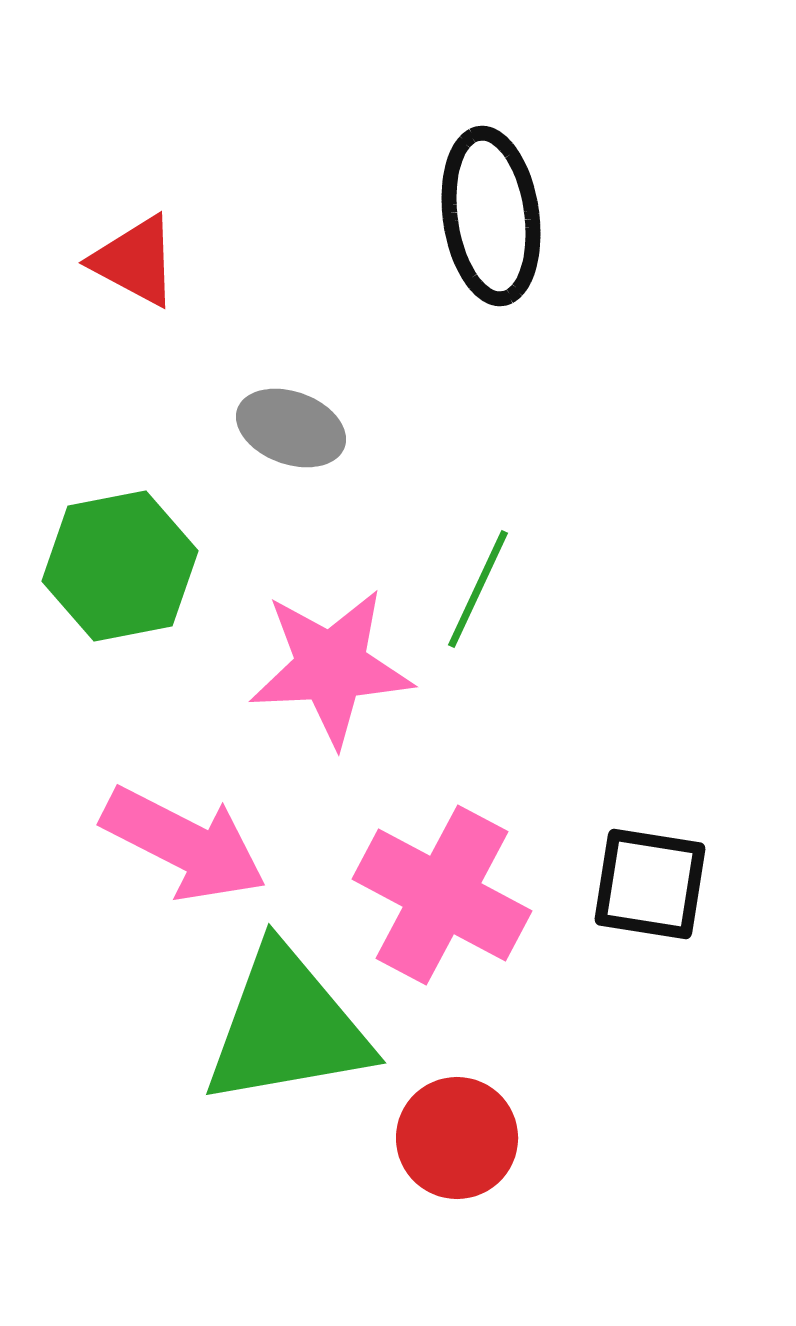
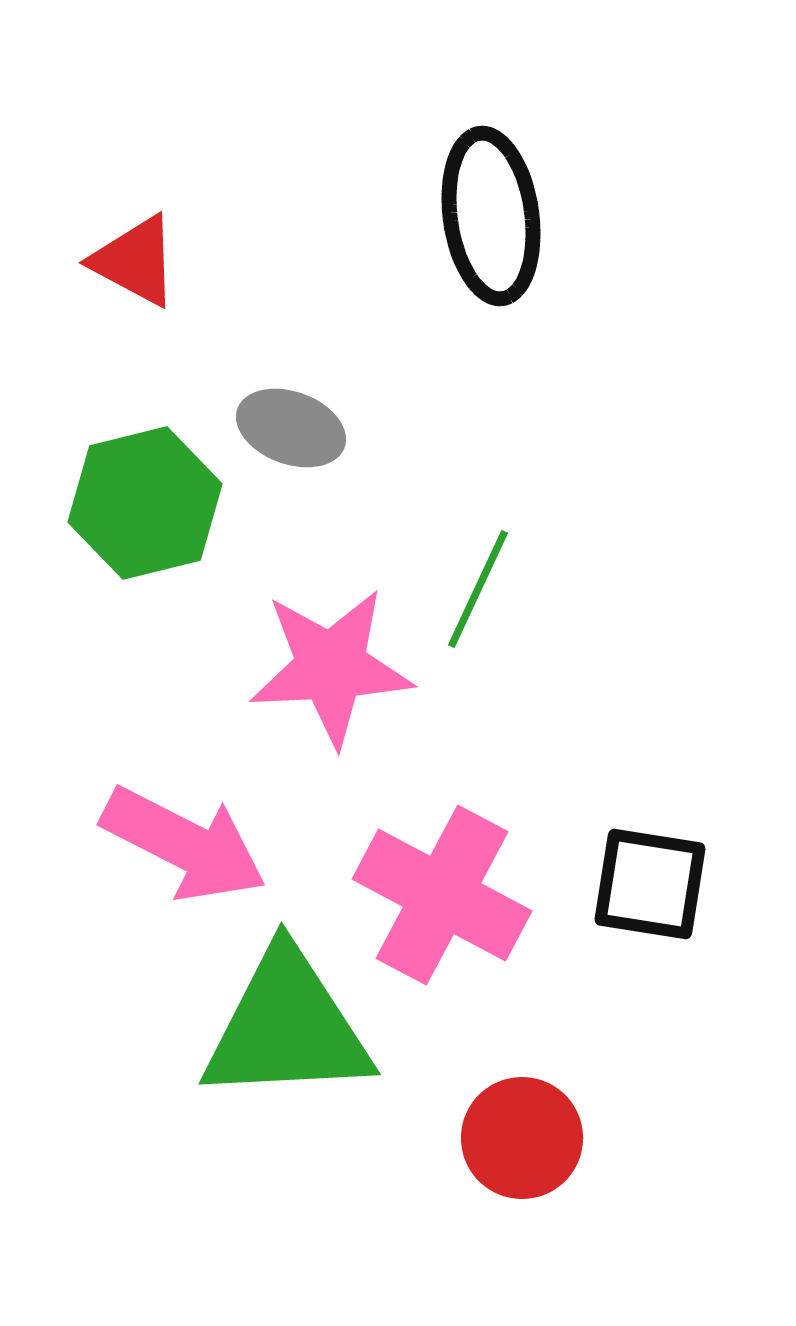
green hexagon: moved 25 px right, 63 px up; rotated 3 degrees counterclockwise
green triangle: rotated 7 degrees clockwise
red circle: moved 65 px right
